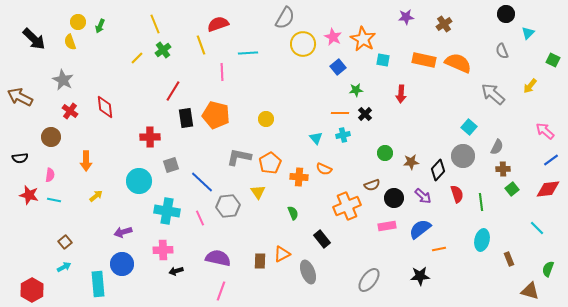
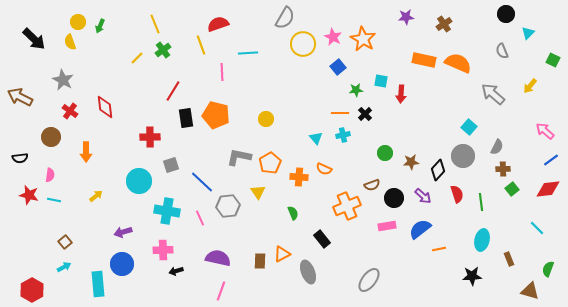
cyan square at (383, 60): moved 2 px left, 21 px down
orange arrow at (86, 161): moved 9 px up
black star at (420, 276): moved 52 px right
